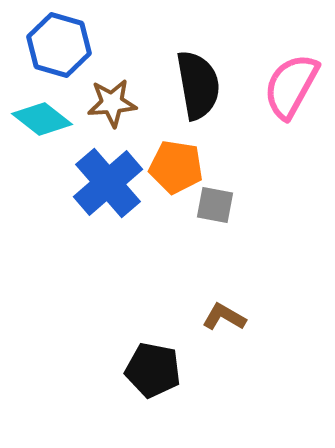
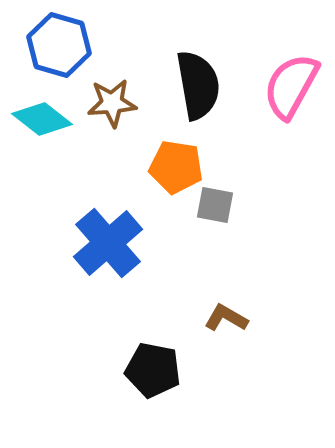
blue cross: moved 60 px down
brown L-shape: moved 2 px right, 1 px down
